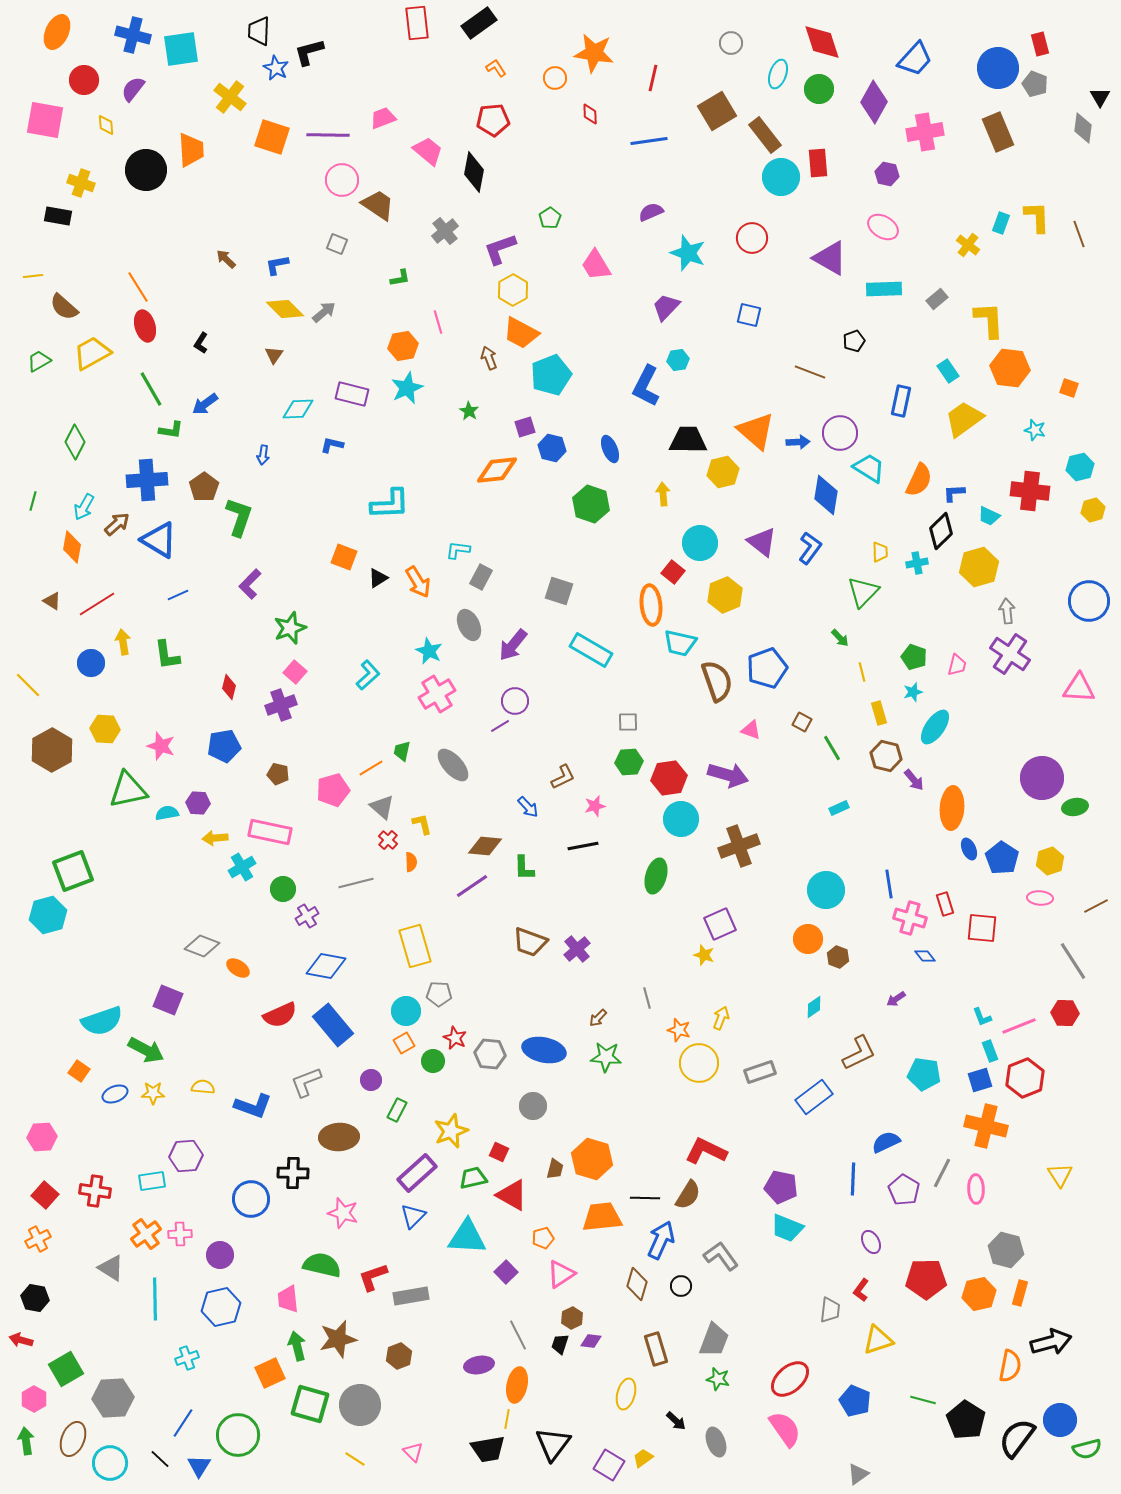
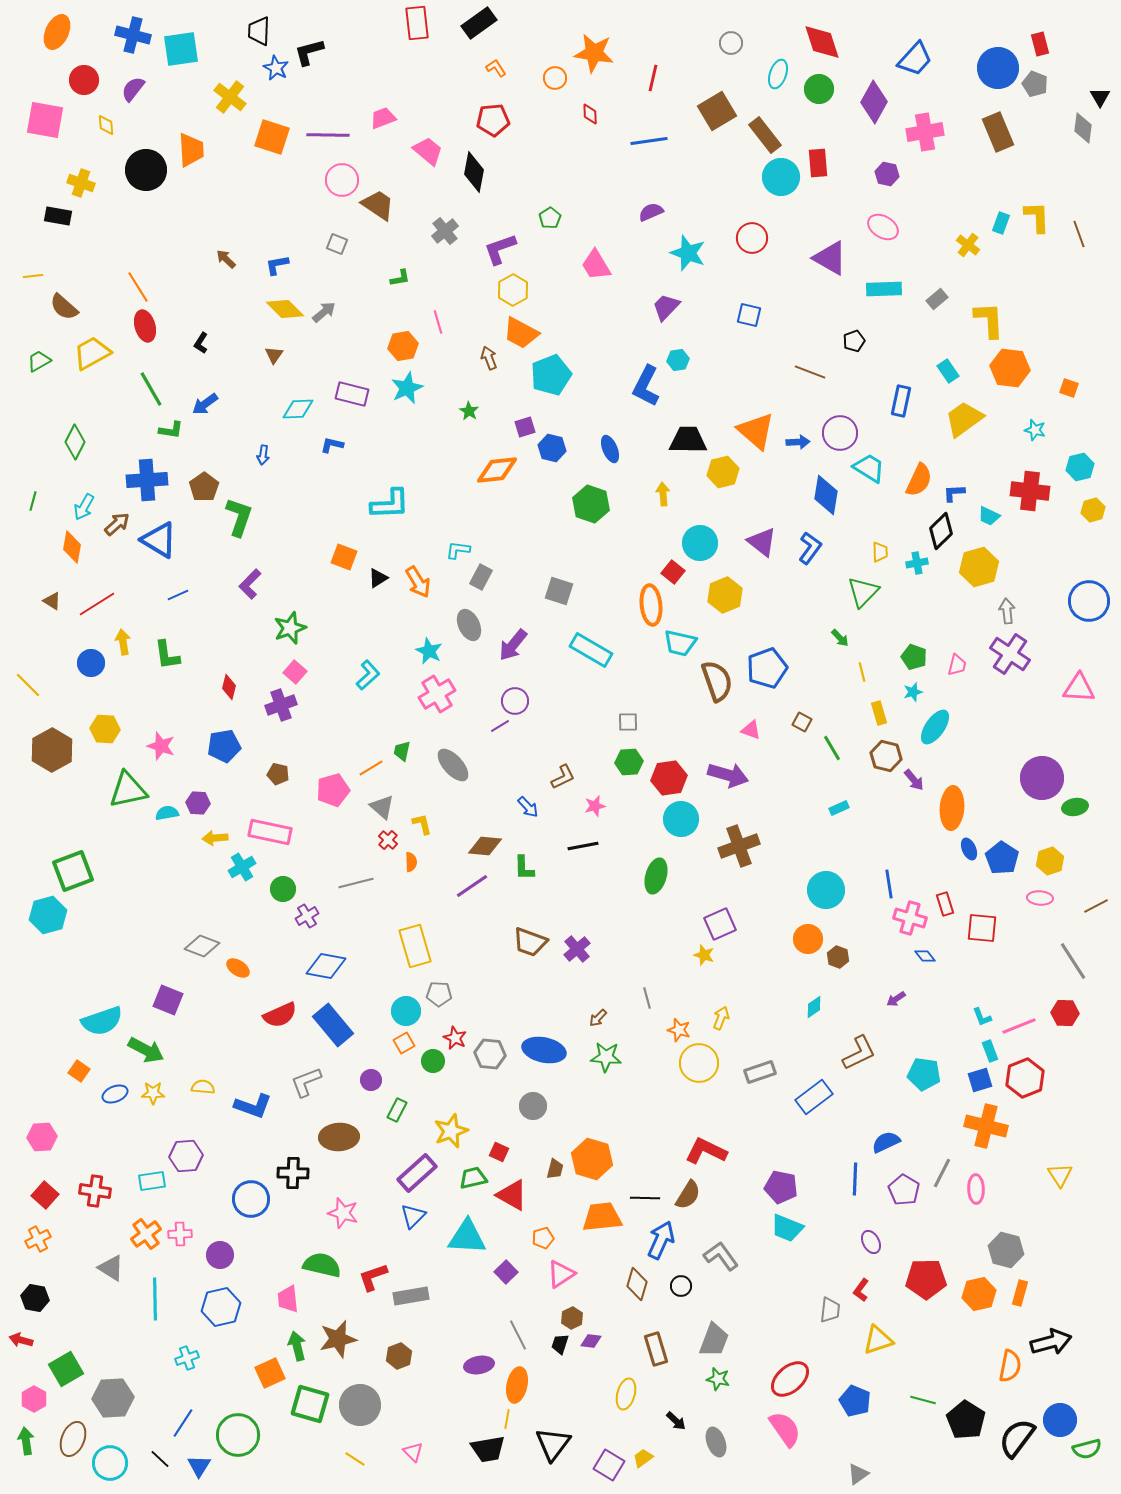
blue line at (853, 1179): moved 2 px right
